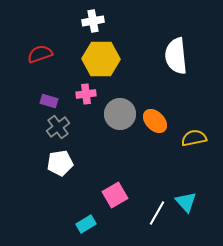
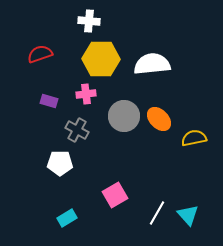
white cross: moved 4 px left; rotated 15 degrees clockwise
white semicircle: moved 24 px left, 8 px down; rotated 90 degrees clockwise
gray circle: moved 4 px right, 2 px down
orange ellipse: moved 4 px right, 2 px up
gray cross: moved 19 px right, 3 px down; rotated 25 degrees counterclockwise
white pentagon: rotated 10 degrees clockwise
cyan triangle: moved 2 px right, 13 px down
cyan rectangle: moved 19 px left, 6 px up
